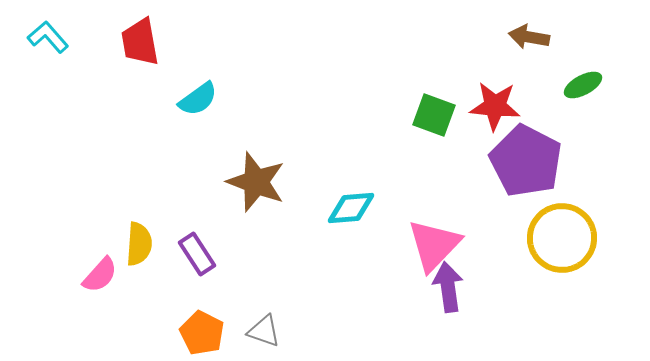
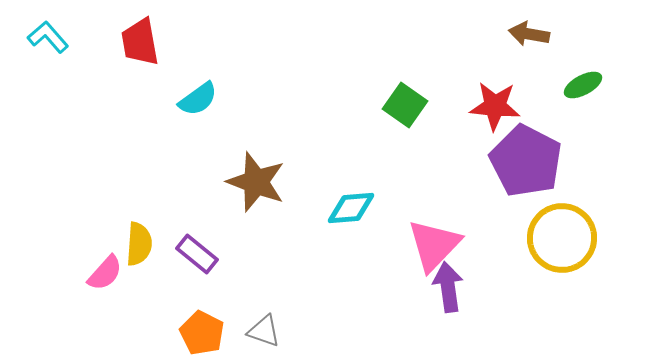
brown arrow: moved 3 px up
green square: moved 29 px left, 10 px up; rotated 15 degrees clockwise
purple rectangle: rotated 18 degrees counterclockwise
pink semicircle: moved 5 px right, 2 px up
